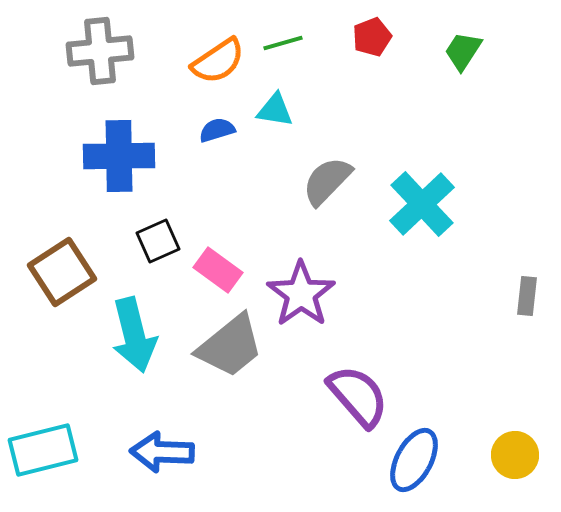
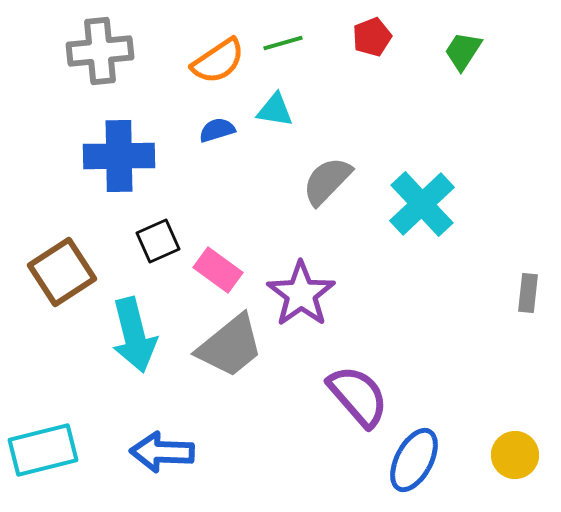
gray rectangle: moved 1 px right, 3 px up
